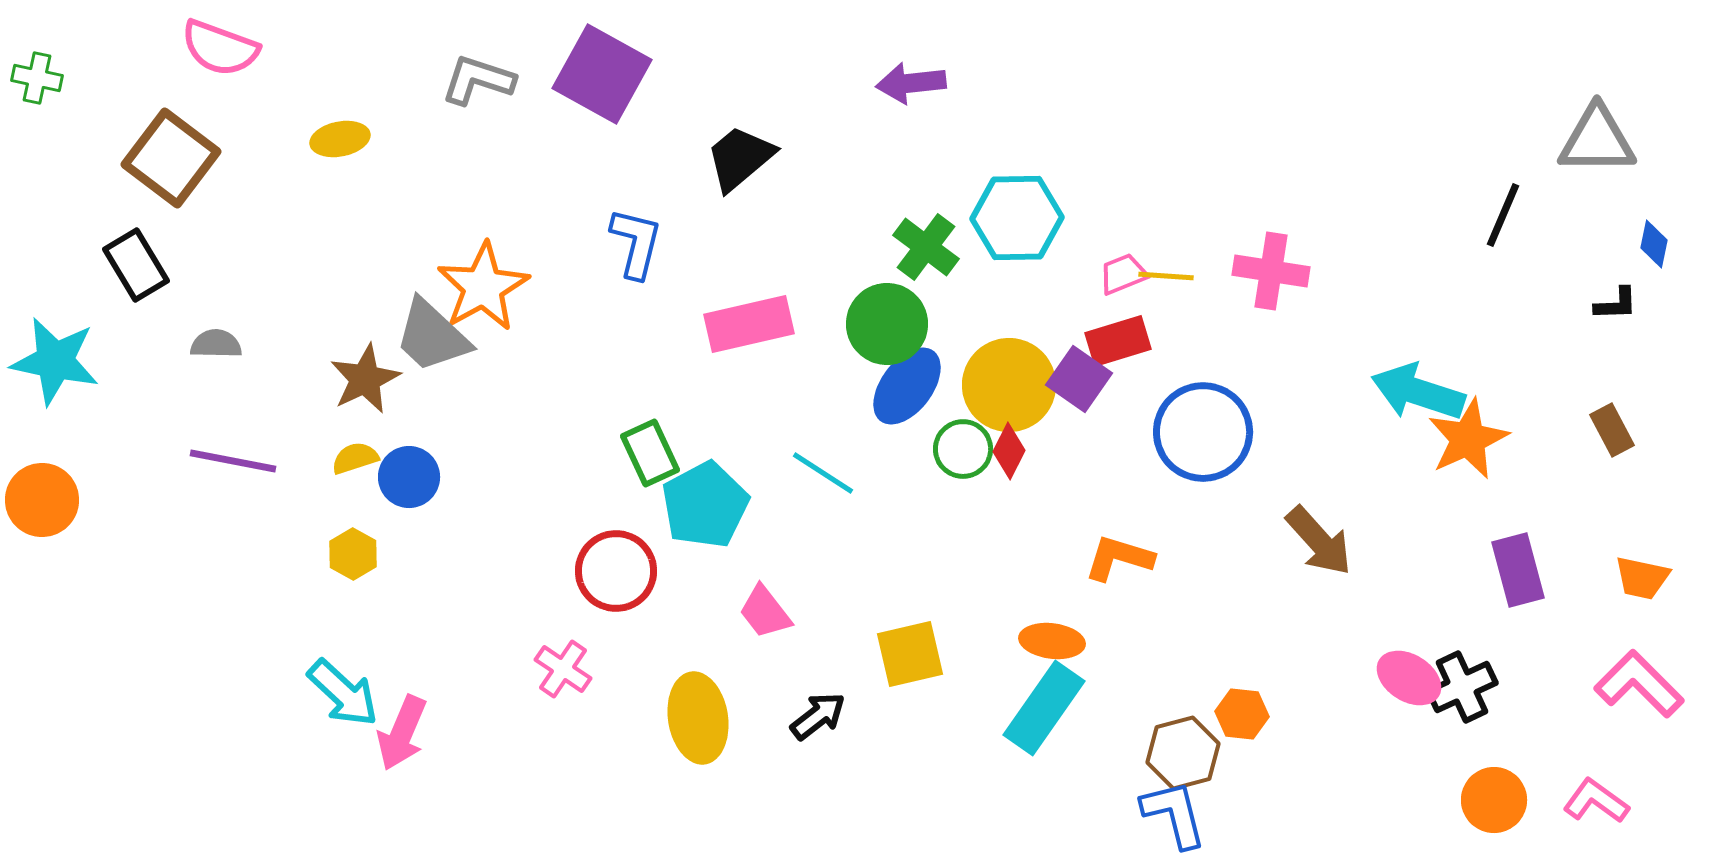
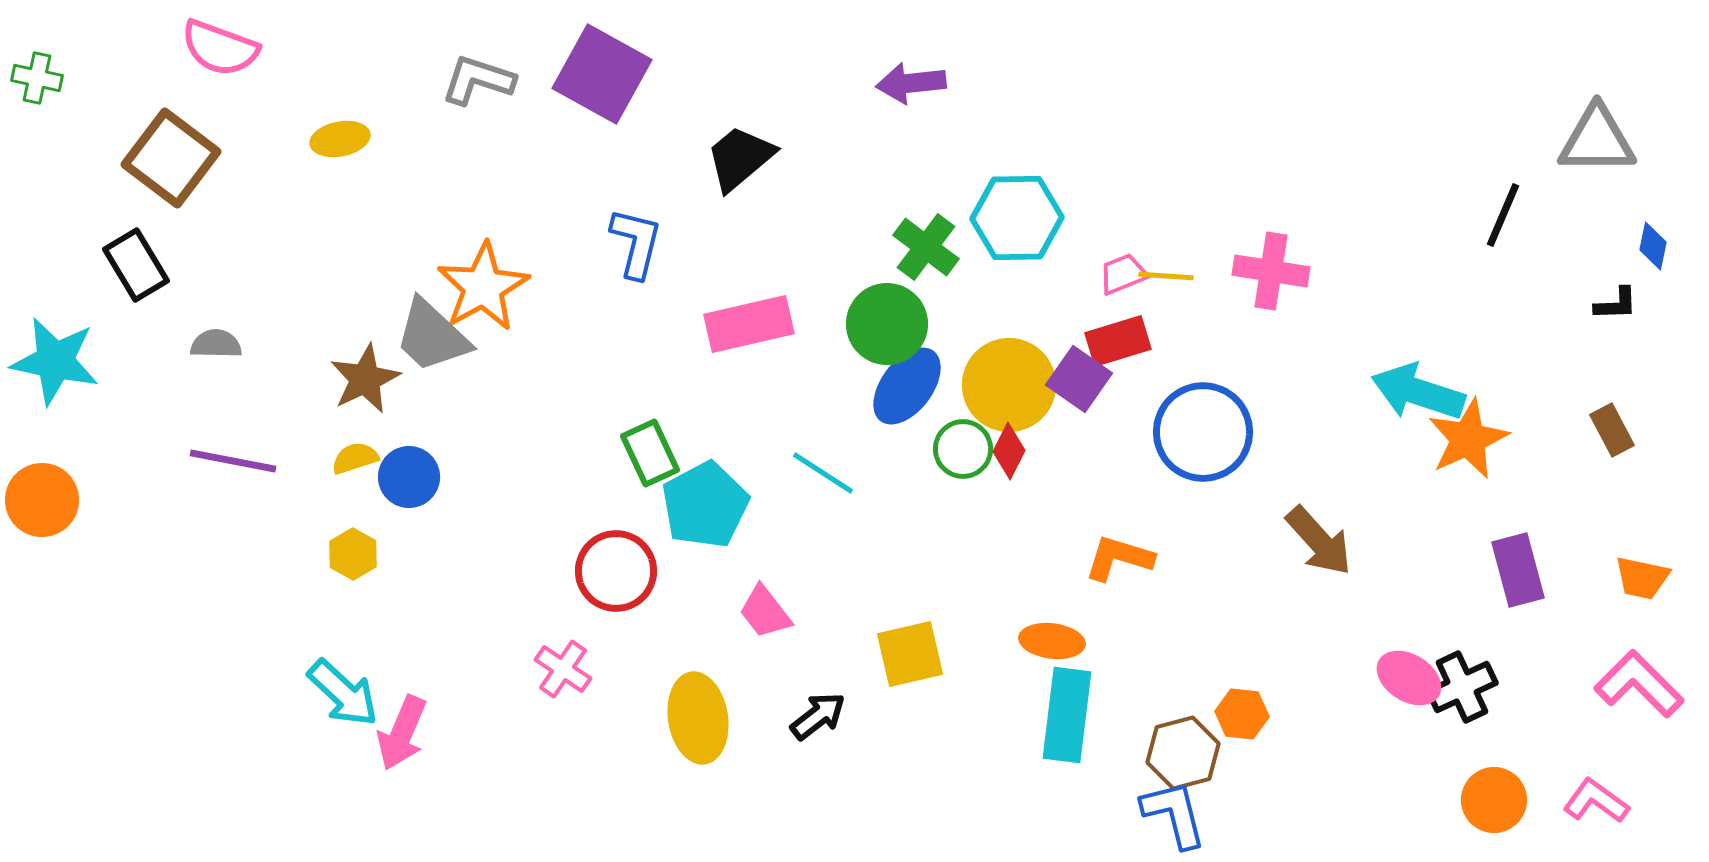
blue diamond at (1654, 244): moved 1 px left, 2 px down
cyan rectangle at (1044, 708): moved 23 px right, 7 px down; rotated 28 degrees counterclockwise
